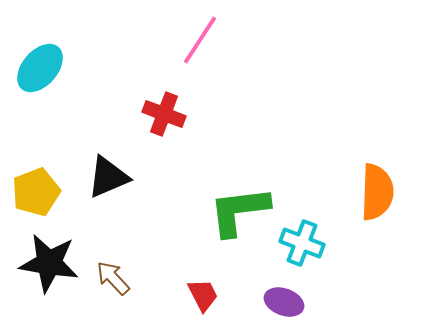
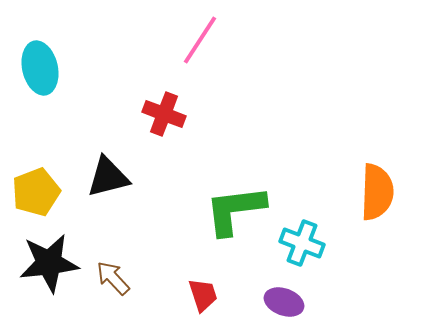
cyan ellipse: rotated 54 degrees counterclockwise
black triangle: rotated 9 degrees clockwise
green L-shape: moved 4 px left, 1 px up
black star: rotated 16 degrees counterclockwise
red trapezoid: rotated 9 degrees clockwise
